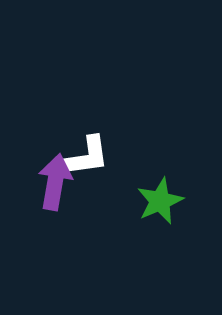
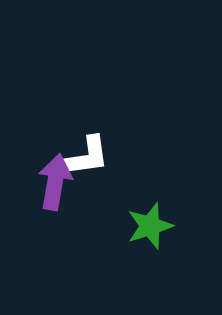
green star: moved 10 px left, 25 px down; rotated 6 degrees clockwise
